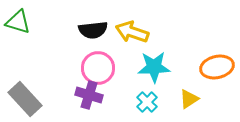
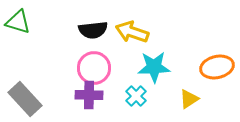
pink circle: moved 4 px left
purple cross: rotated 16 degrees counterclockwise
cyan cross: moved 11 px left, 6 px up
